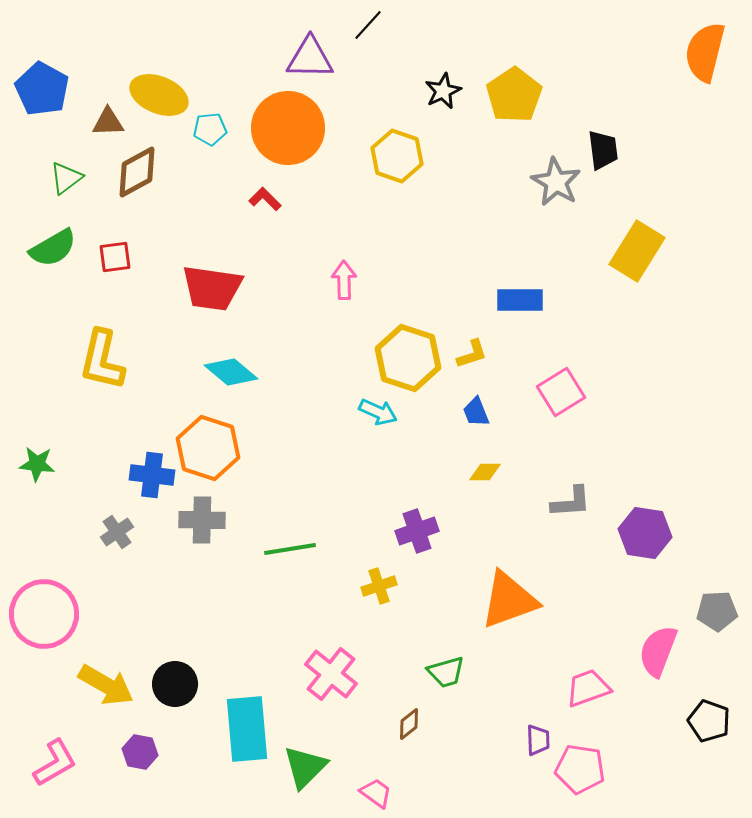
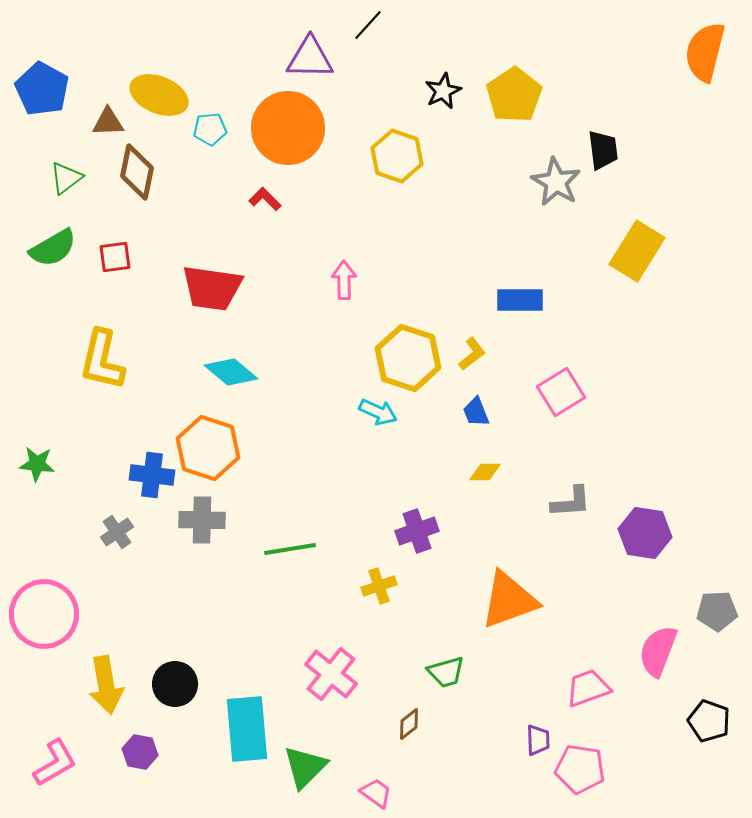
brown diamond at (137, 172): rotated 50 degrees counterclockwise
yellow L-shape at (472, 354): rotated 20 degrees counterclockwise
yellow arrow at (106, 685): rotated 50 degrees clockwise
